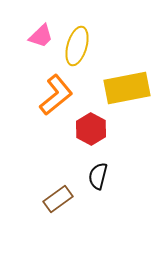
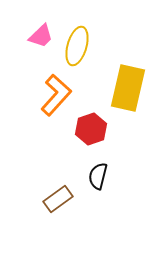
yellow rectangle: moved 1 px right; rotated 66 degrees counterclockwise
orange L-shape: rotated 9 degrees counterclockwise
red hexagon: rotated 12 degrees clockwise
